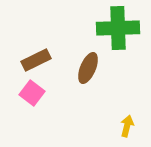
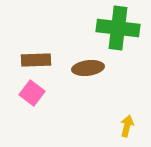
green cross: rotated 9 degrees clockwise
brown rectangle: rotated 24 degrees clockwise
brown ellipse: rotated 60 degrees clockwise
